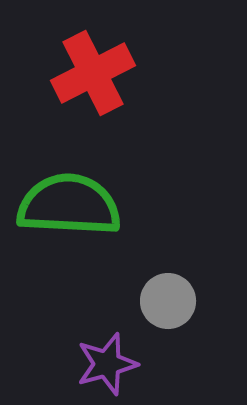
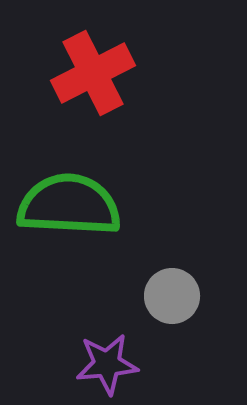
gray circle: moved 4 px right, 5 px up
purple star: rotated 10 degrees clockwise
